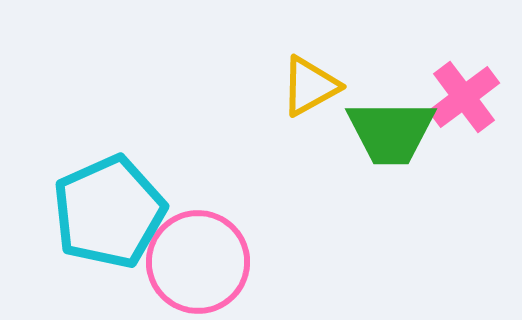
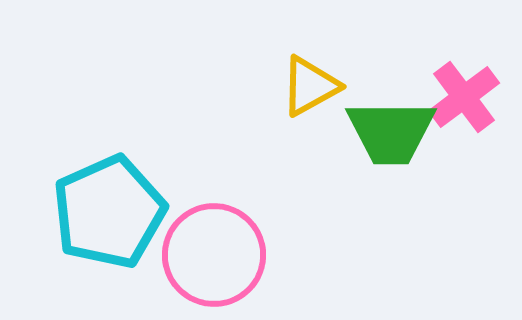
pink circle: moved 16 px right, 7 px up
